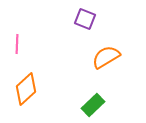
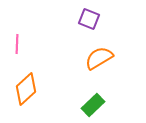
purple square: moved 4 px right
orange semicircle: moved 7 px left, 1 px down
